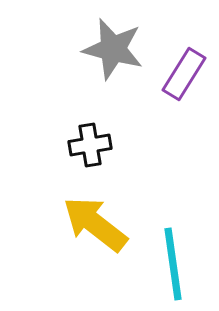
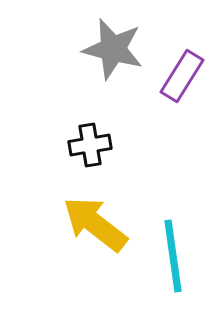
purple rectangle: moved 2 px left, 2 px down
cyan line: moved 8 px up
